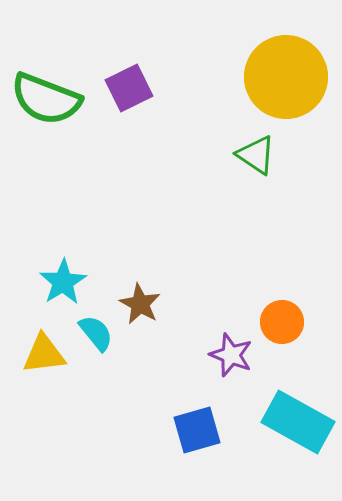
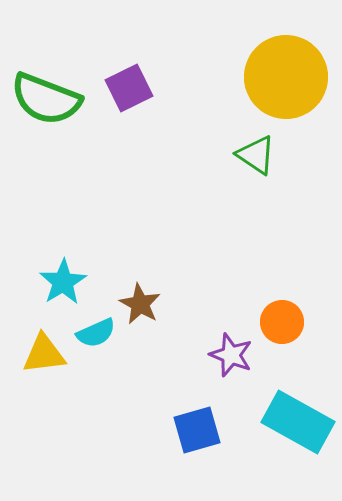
cyan semicircle: rotated 105 degrees clockwise
